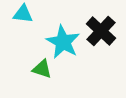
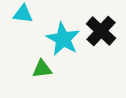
cyan star: moved 3 px up
green triangle: rotated 25 degrees counterclockwise
